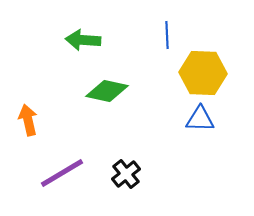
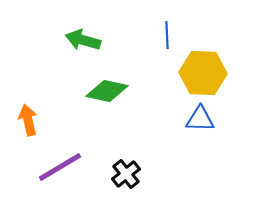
green arrow: rotated 12 degrees clockwise
purple line: moved 2 px left, 6 px up
